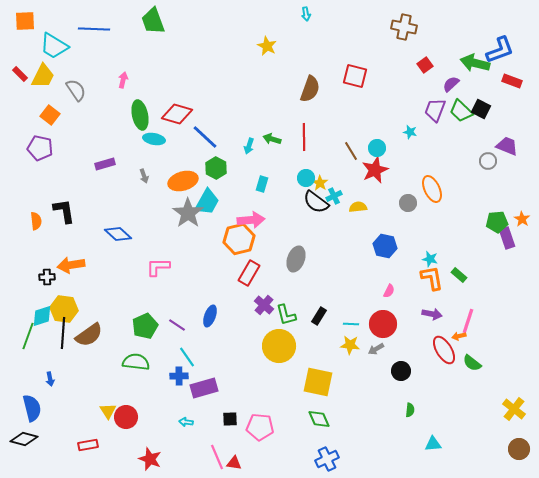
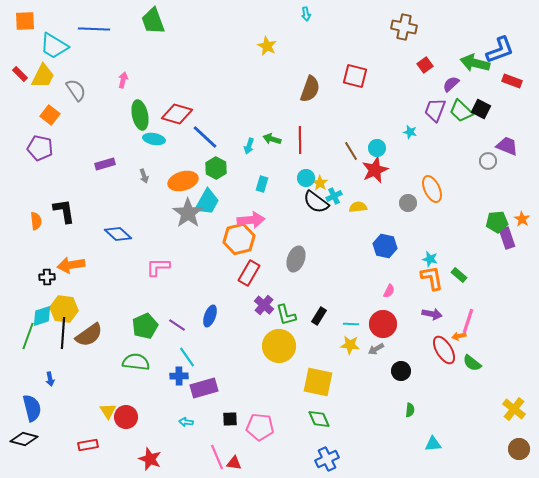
red line at (304, 137): moved 4 px left, 3 px down
